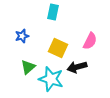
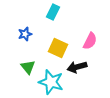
cyan rectangle: rotated 14 degrees clockwise
blue star: moved 3 px right, 2 px up
green triangle: rotated 28 degrees counterclockwise
cyan star: moved 3 px down
